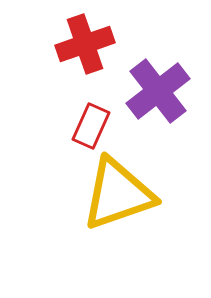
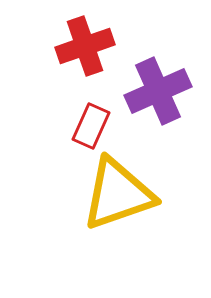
red cross: moved 2 px down
purple cross: rotated 14 degrees clockwise
